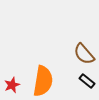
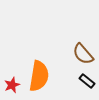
brown semicircle: moved 1 px left
orange semicircle: moved 4 px left, 5 px up
